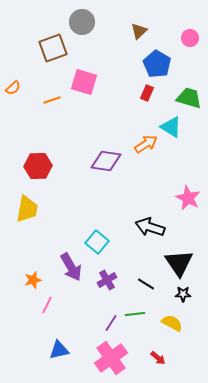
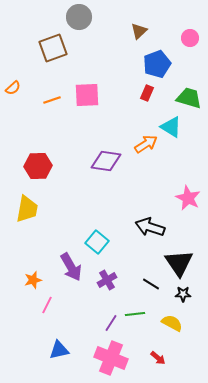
gray circle: moved 3 px left, 5 px up
blue pentagon: rotated 20 degrees clockwise
pink square: moved 3 px right, 13 px down; rotated 20 degrees counterclockwise
black line: moved 5 px right
pink cross: rotated 32 degrees counterclockwise
